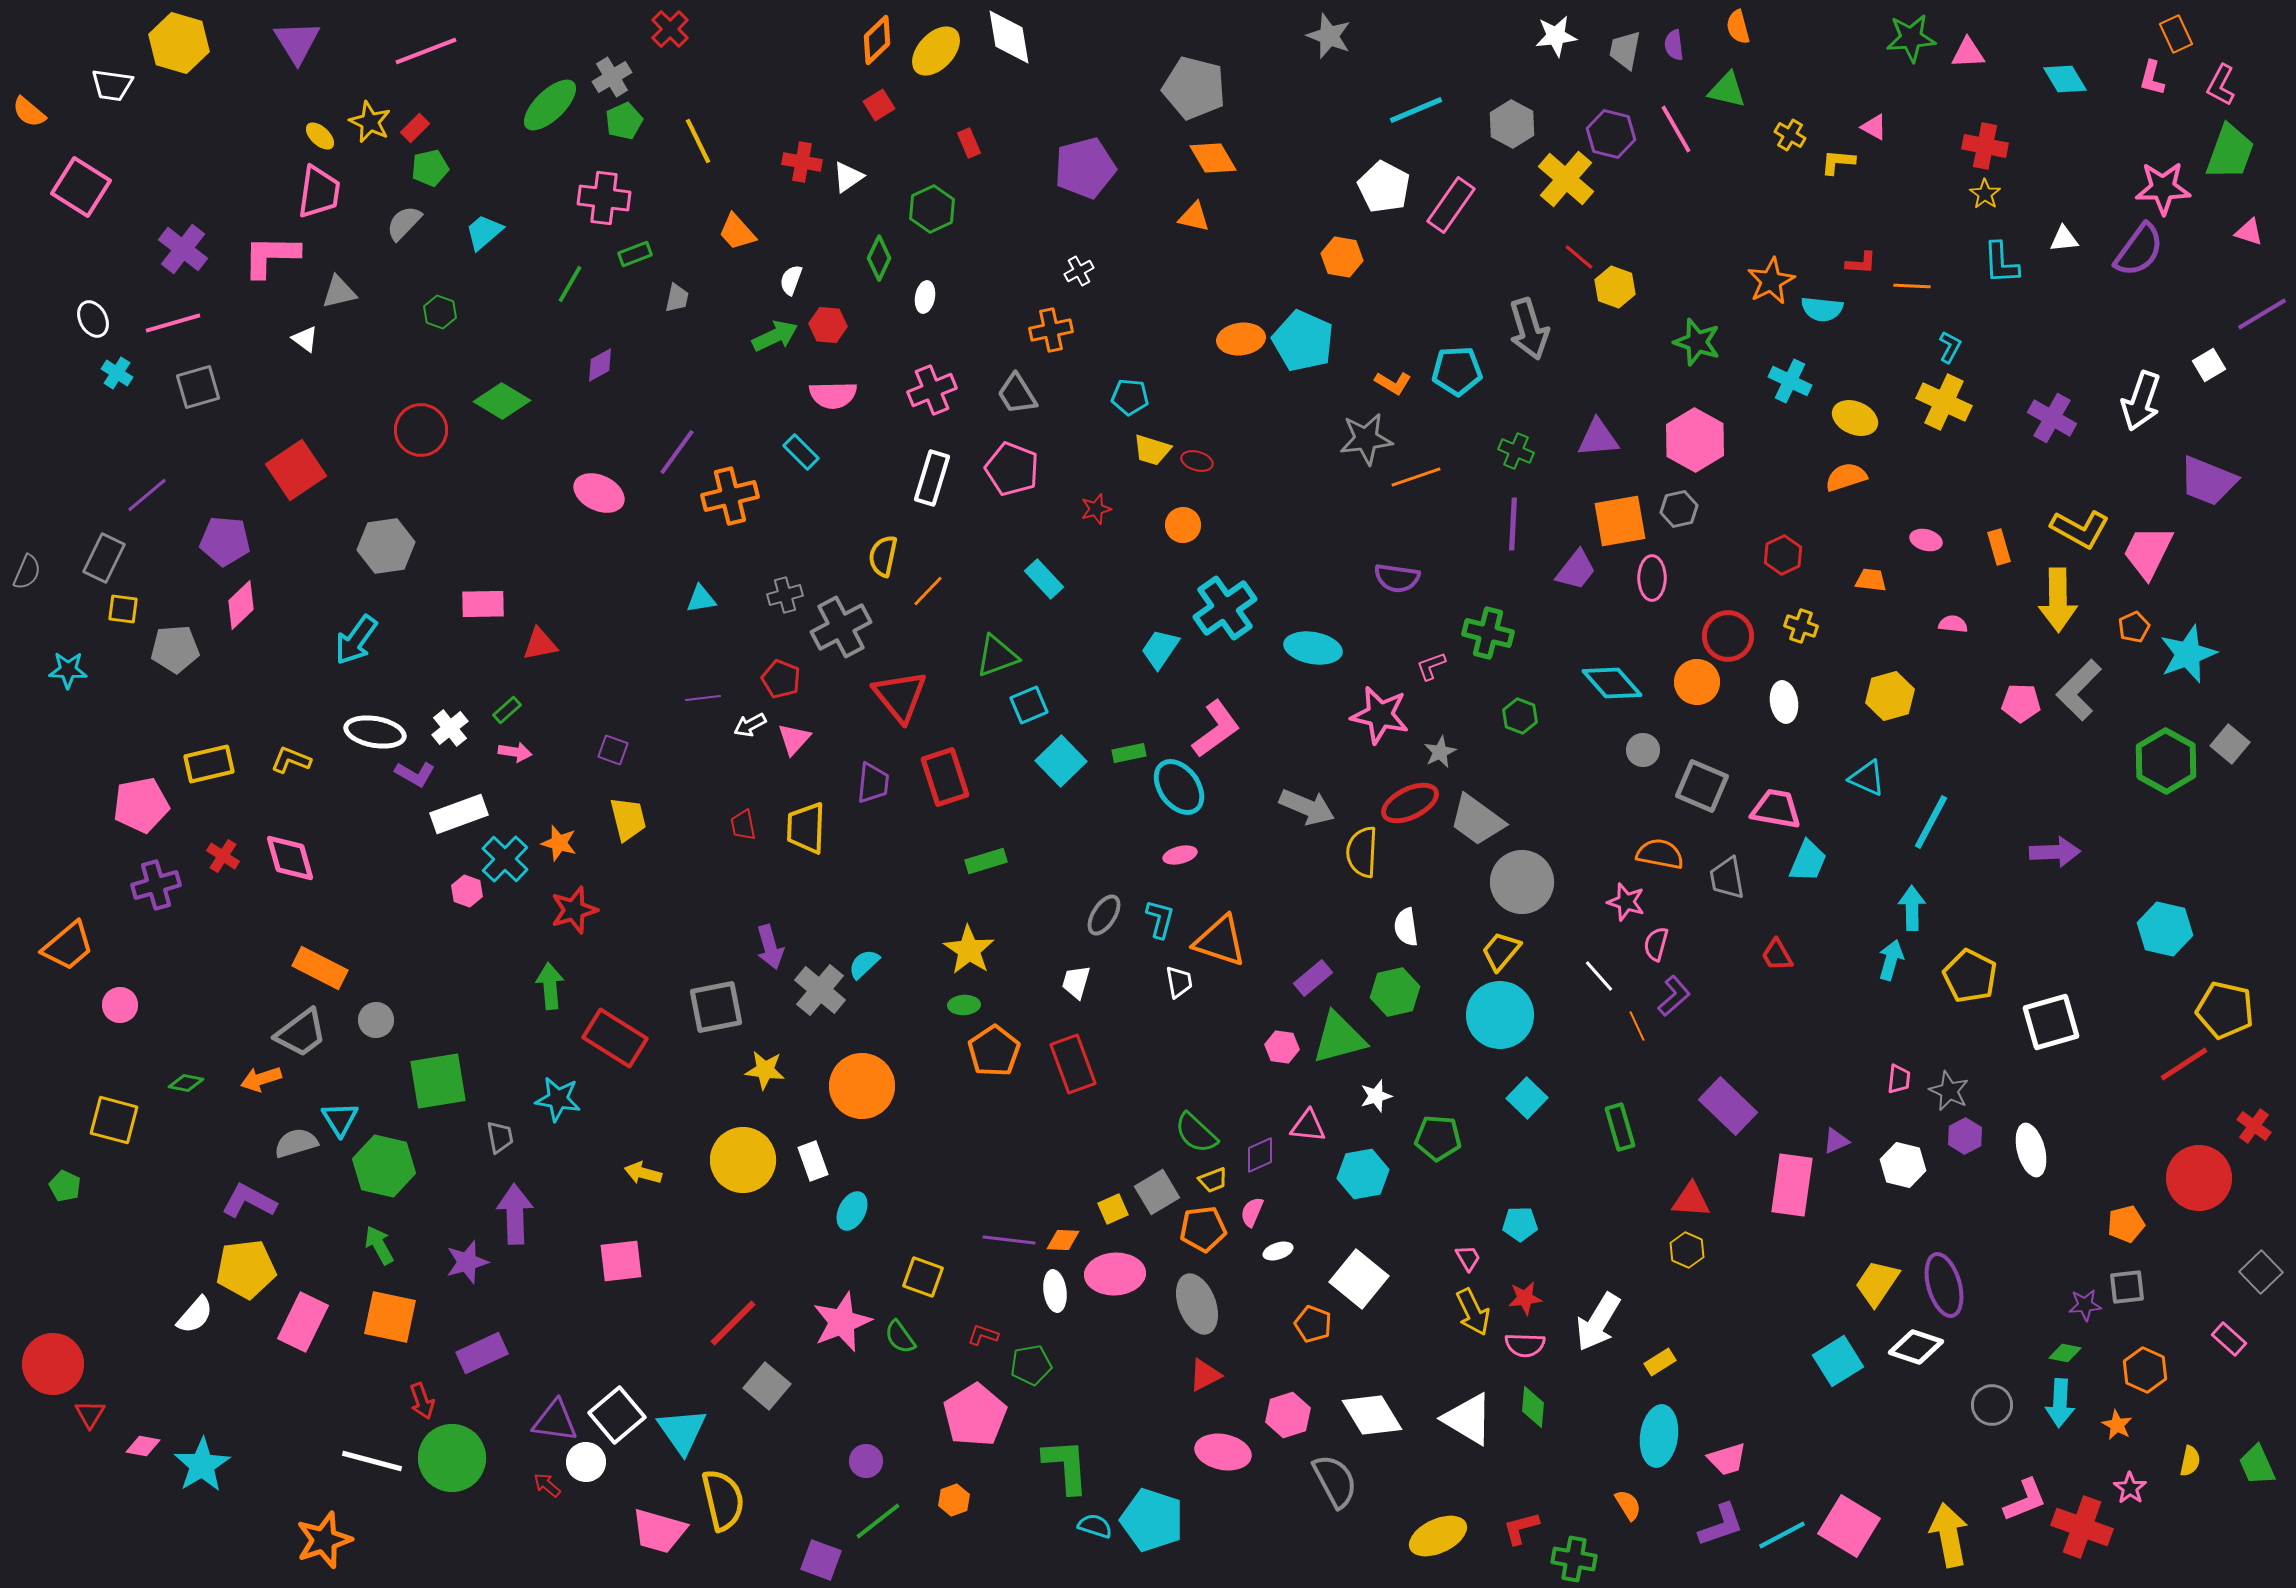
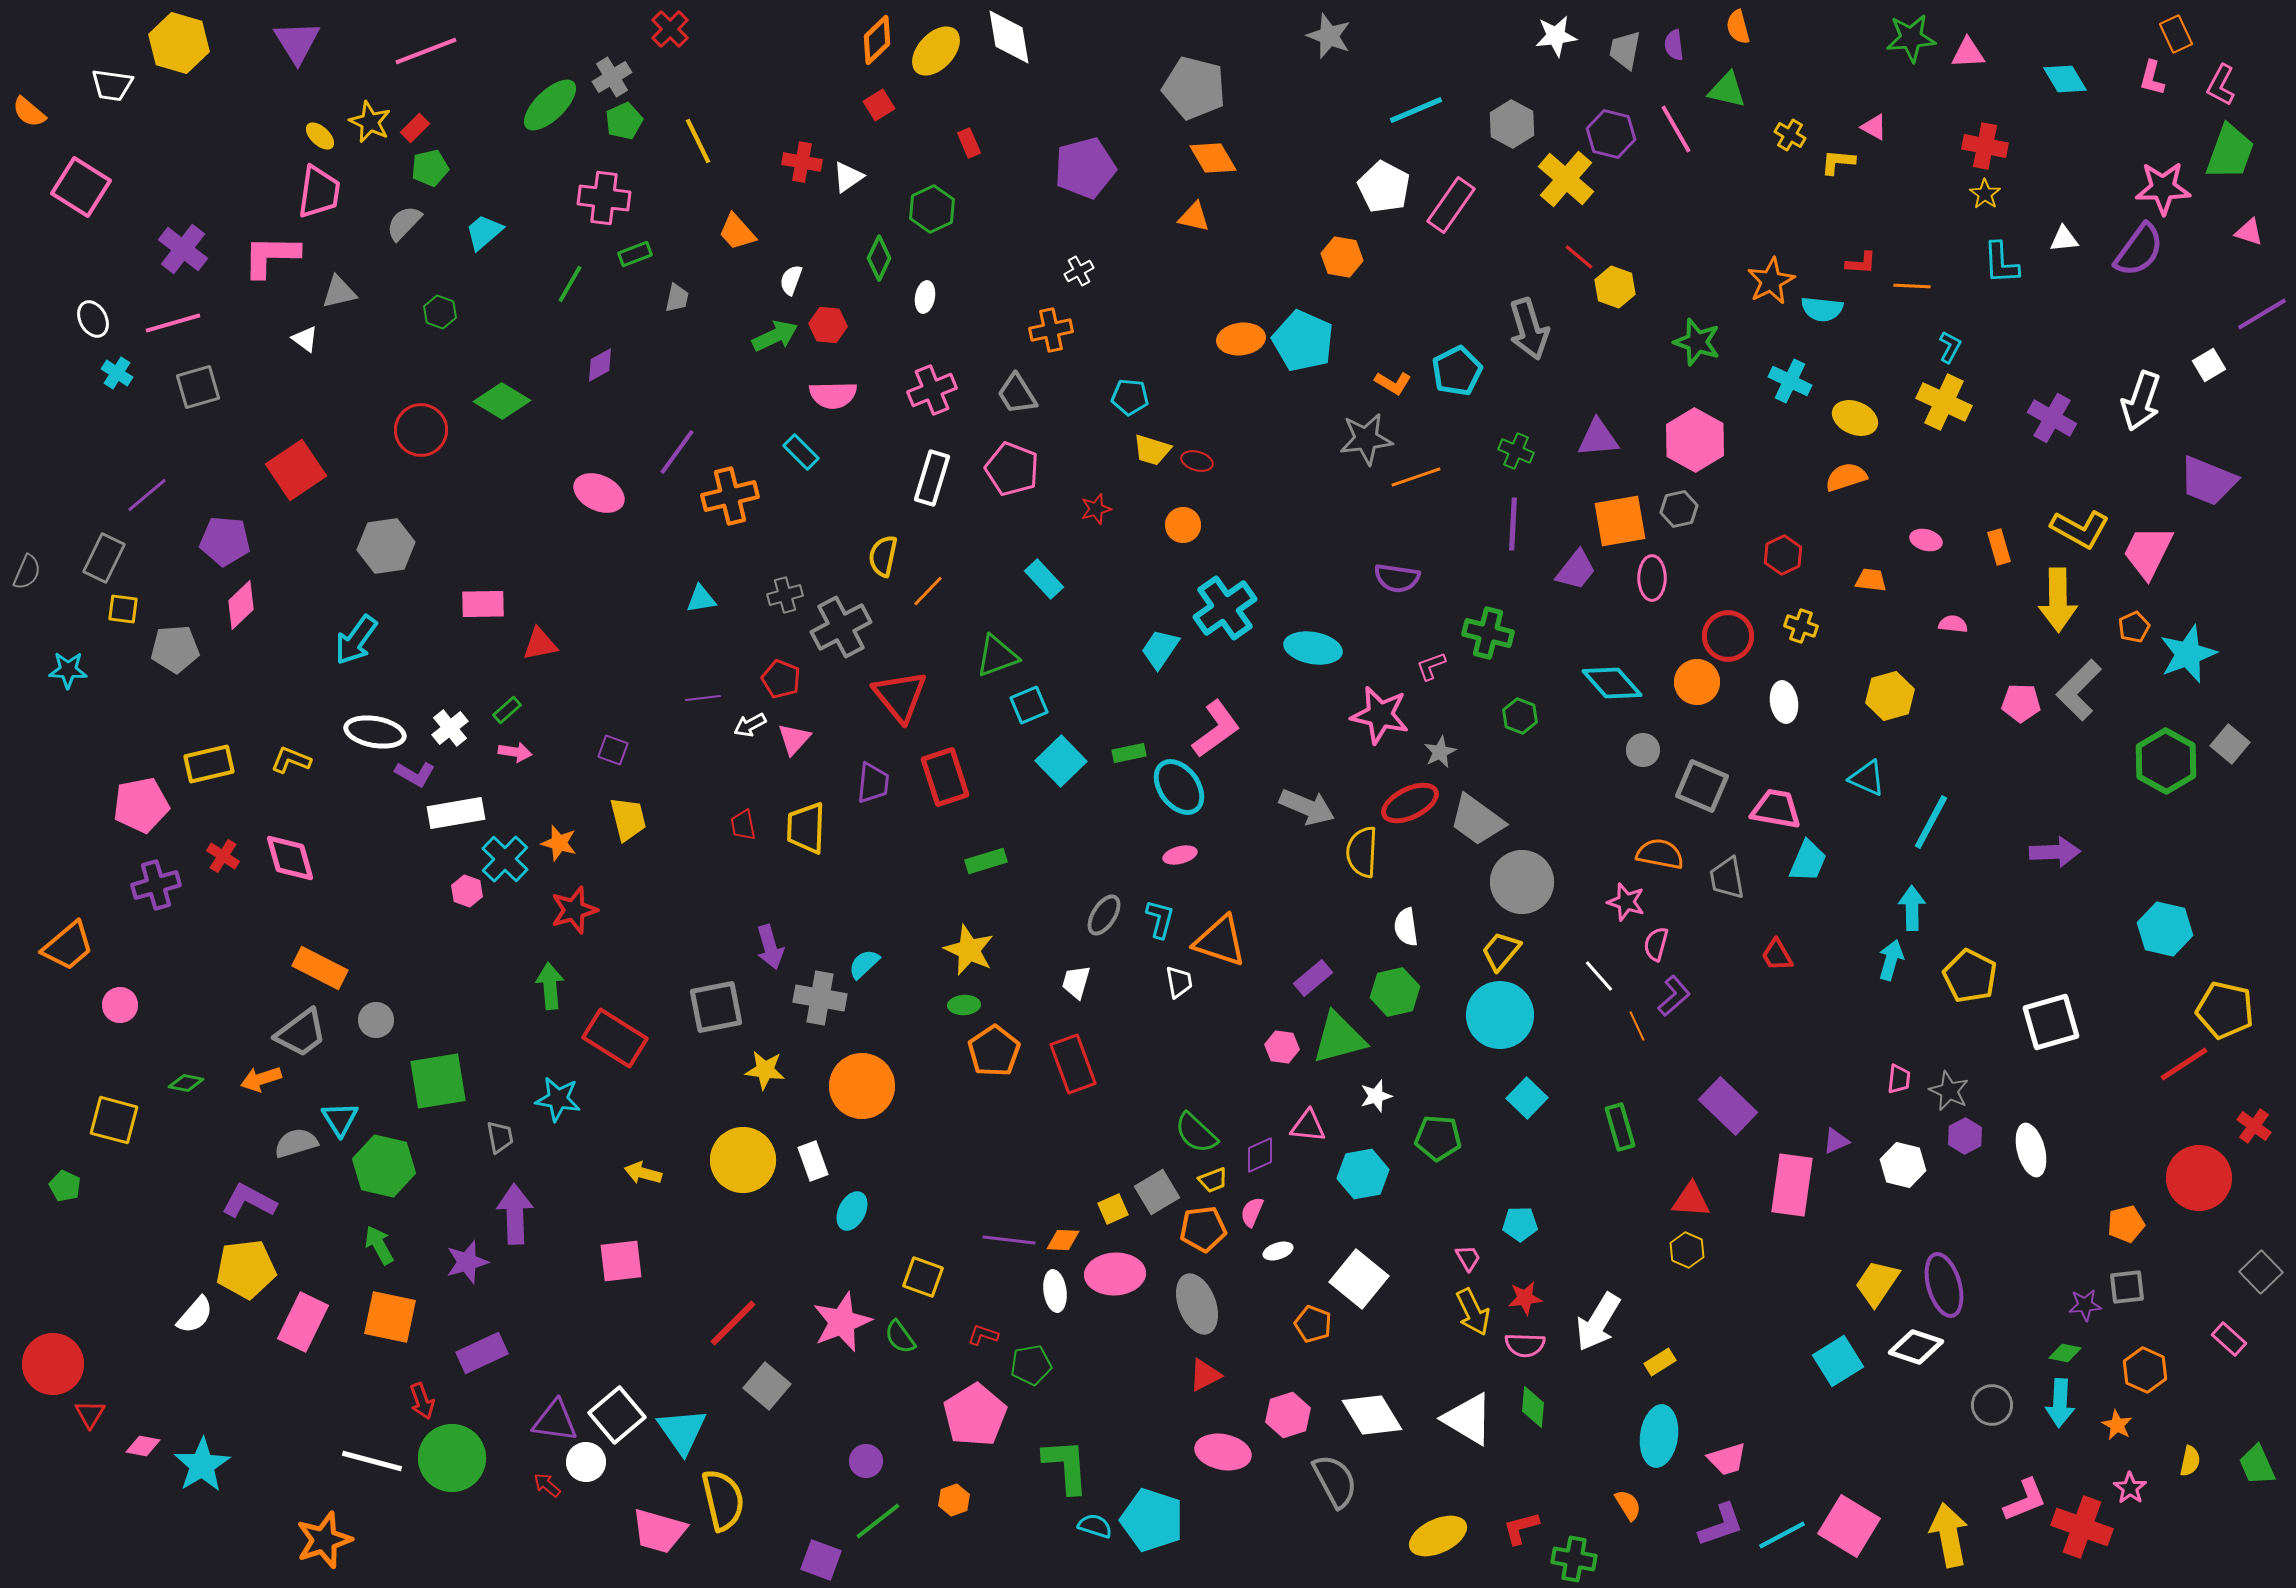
cyan pentagon at (1457, 371): rotated 24 degrees counterclockwise
white rectangle at (459, 814): moved 3 px left, 1 px up; rotated 10 degrees clockwise
yellow star at (969, 950): rotated 9 degrees counterclockwise
gray cross at (820, 990): moved 8 px down; rotated 30 degrees counterclockwise
